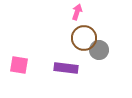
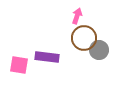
pink arrow: moved 4 px down
purple rectangle: moved 19 px left, 11 px up
